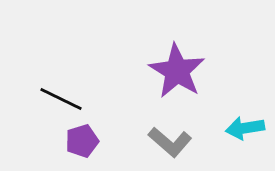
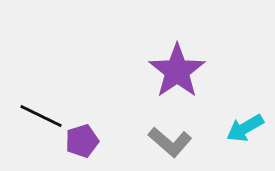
purple star: rotated 6 degrees clockwise
black line: moved 20 px left, 17 px down
cyan arrow: rotated 21 degrees counterclockwise
